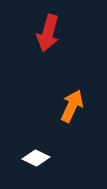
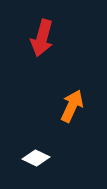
red arrow: moved 6 px left, 5 px down
